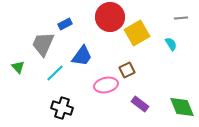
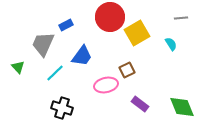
blue rectangle: moved 1 px right, 1 px down
